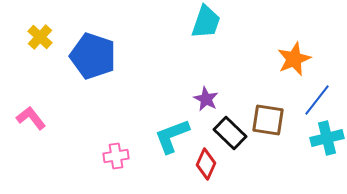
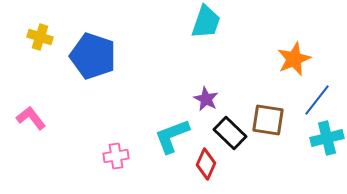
yellow cross: rotated 25 degrees counterclockwise
